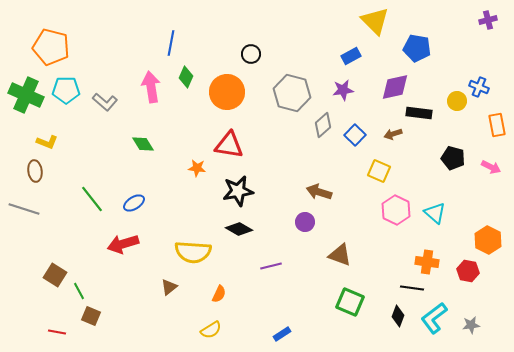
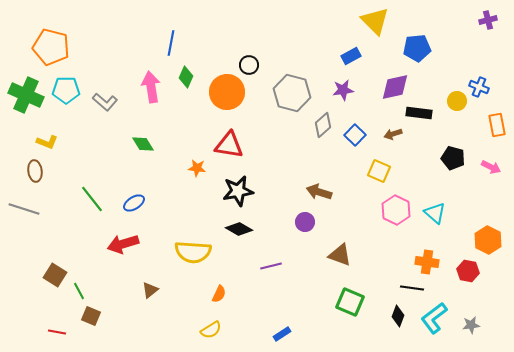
blue pentagon at (417, 48): rotated 16 degrees counterclockwise
black circle at (251, 54): moved 2 px left, 11 px down
brown triangle at (169, 287): moved 19 px left, 3 px down
